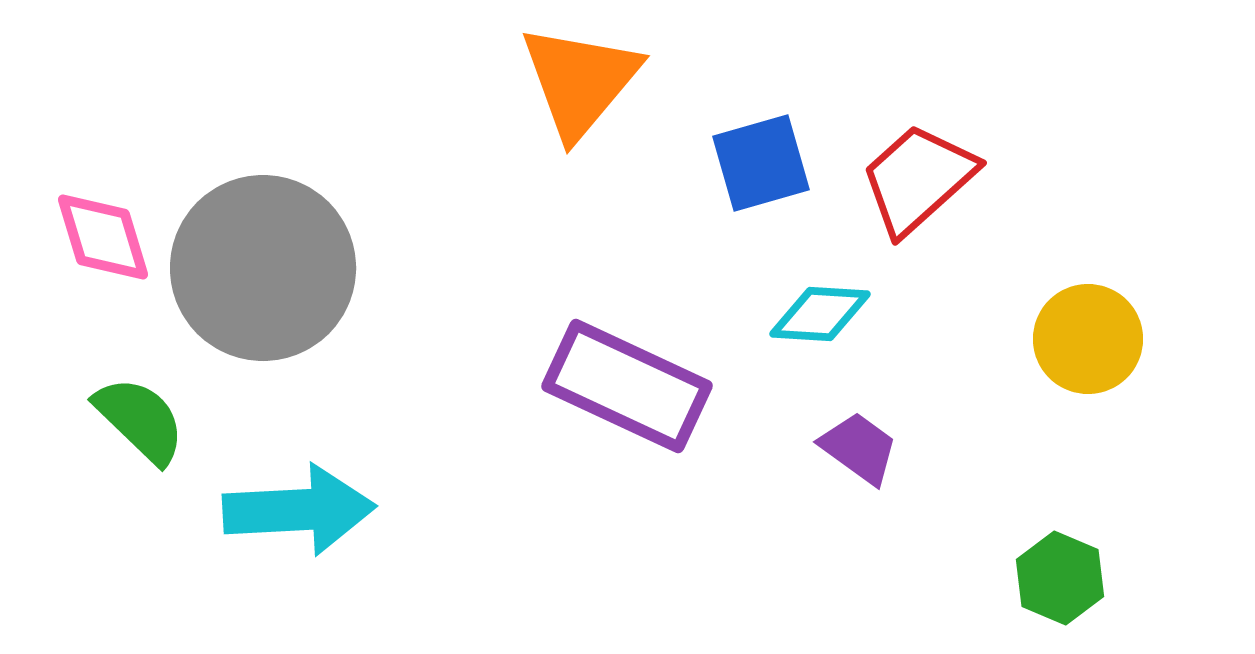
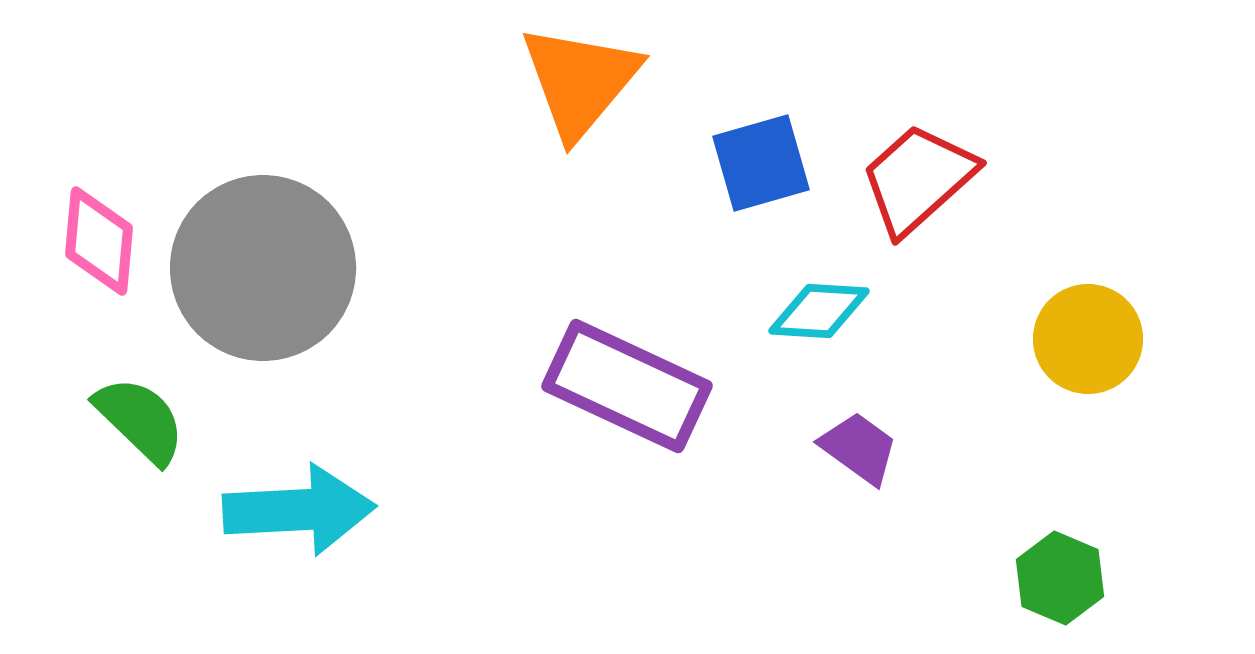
pink diamond: moved 4 px left, 4 px down; rotated 22 degrees clockwise
cyan diamond: moved 1 px left, 3 px up
